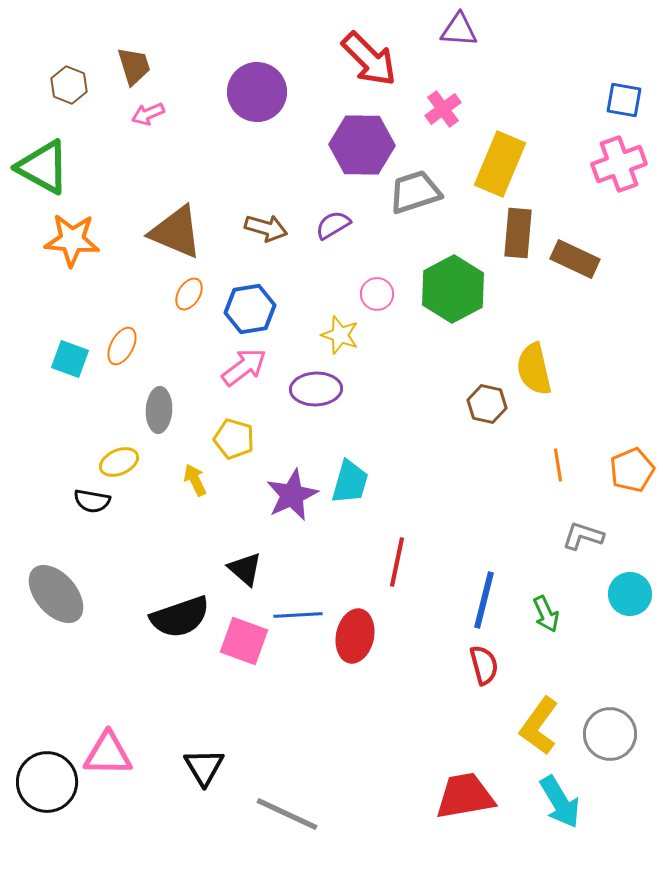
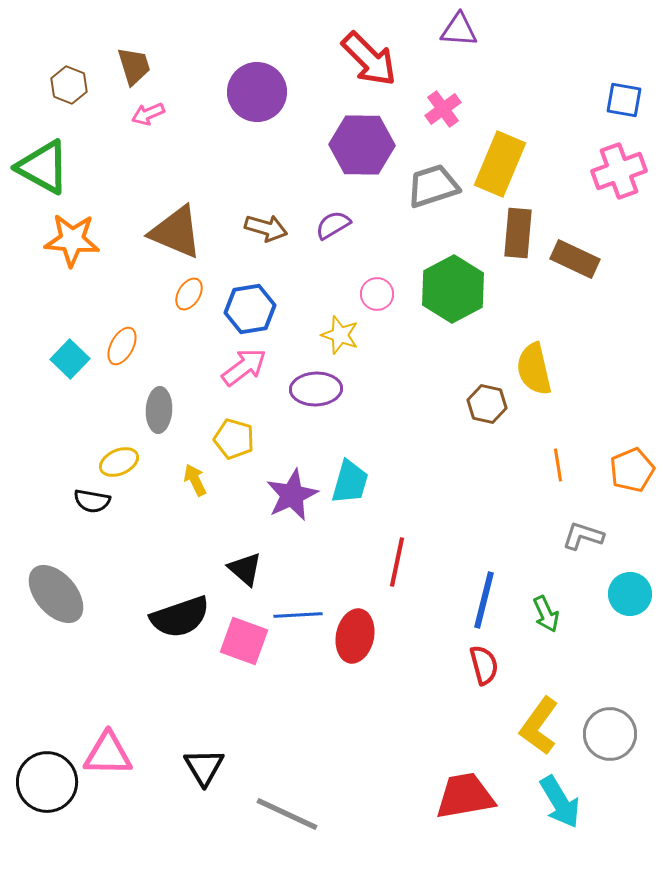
pink cross at (619, 164): moved 7 px down
gray trapezoid at (415, 192): moved 18 px right, 6 px up
cyan square at (70, 359): rotated 24 degrees clockwise
